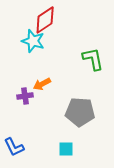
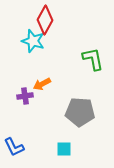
red diamond: rotated 28 degrees counterclockwise
cyan square: moved 2 px left
